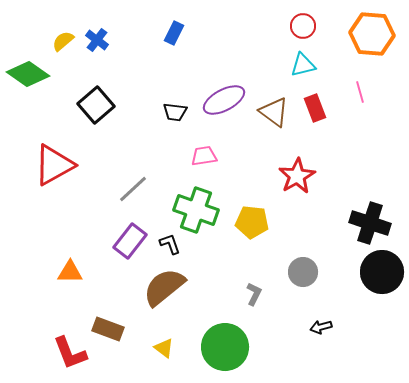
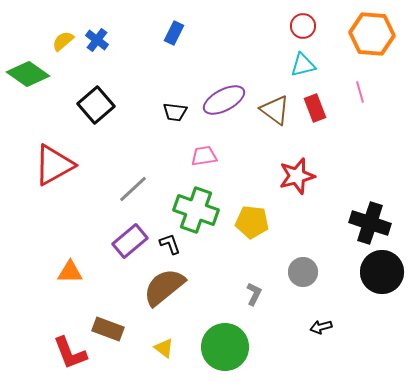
brown triangle: moved 1 px right, 2 px up
red star: rotated 15 degrees clockwise
purple rectangle: rotated 12 degrees clockwise
